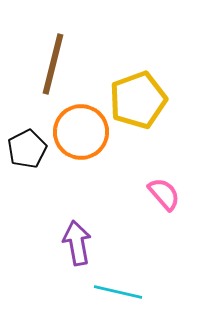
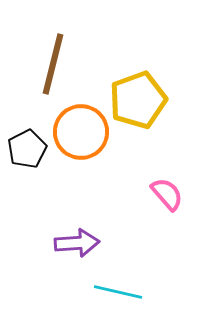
pink semicircle: moved 3 px right
purple arrow: rotated 96 degrees clockwise
